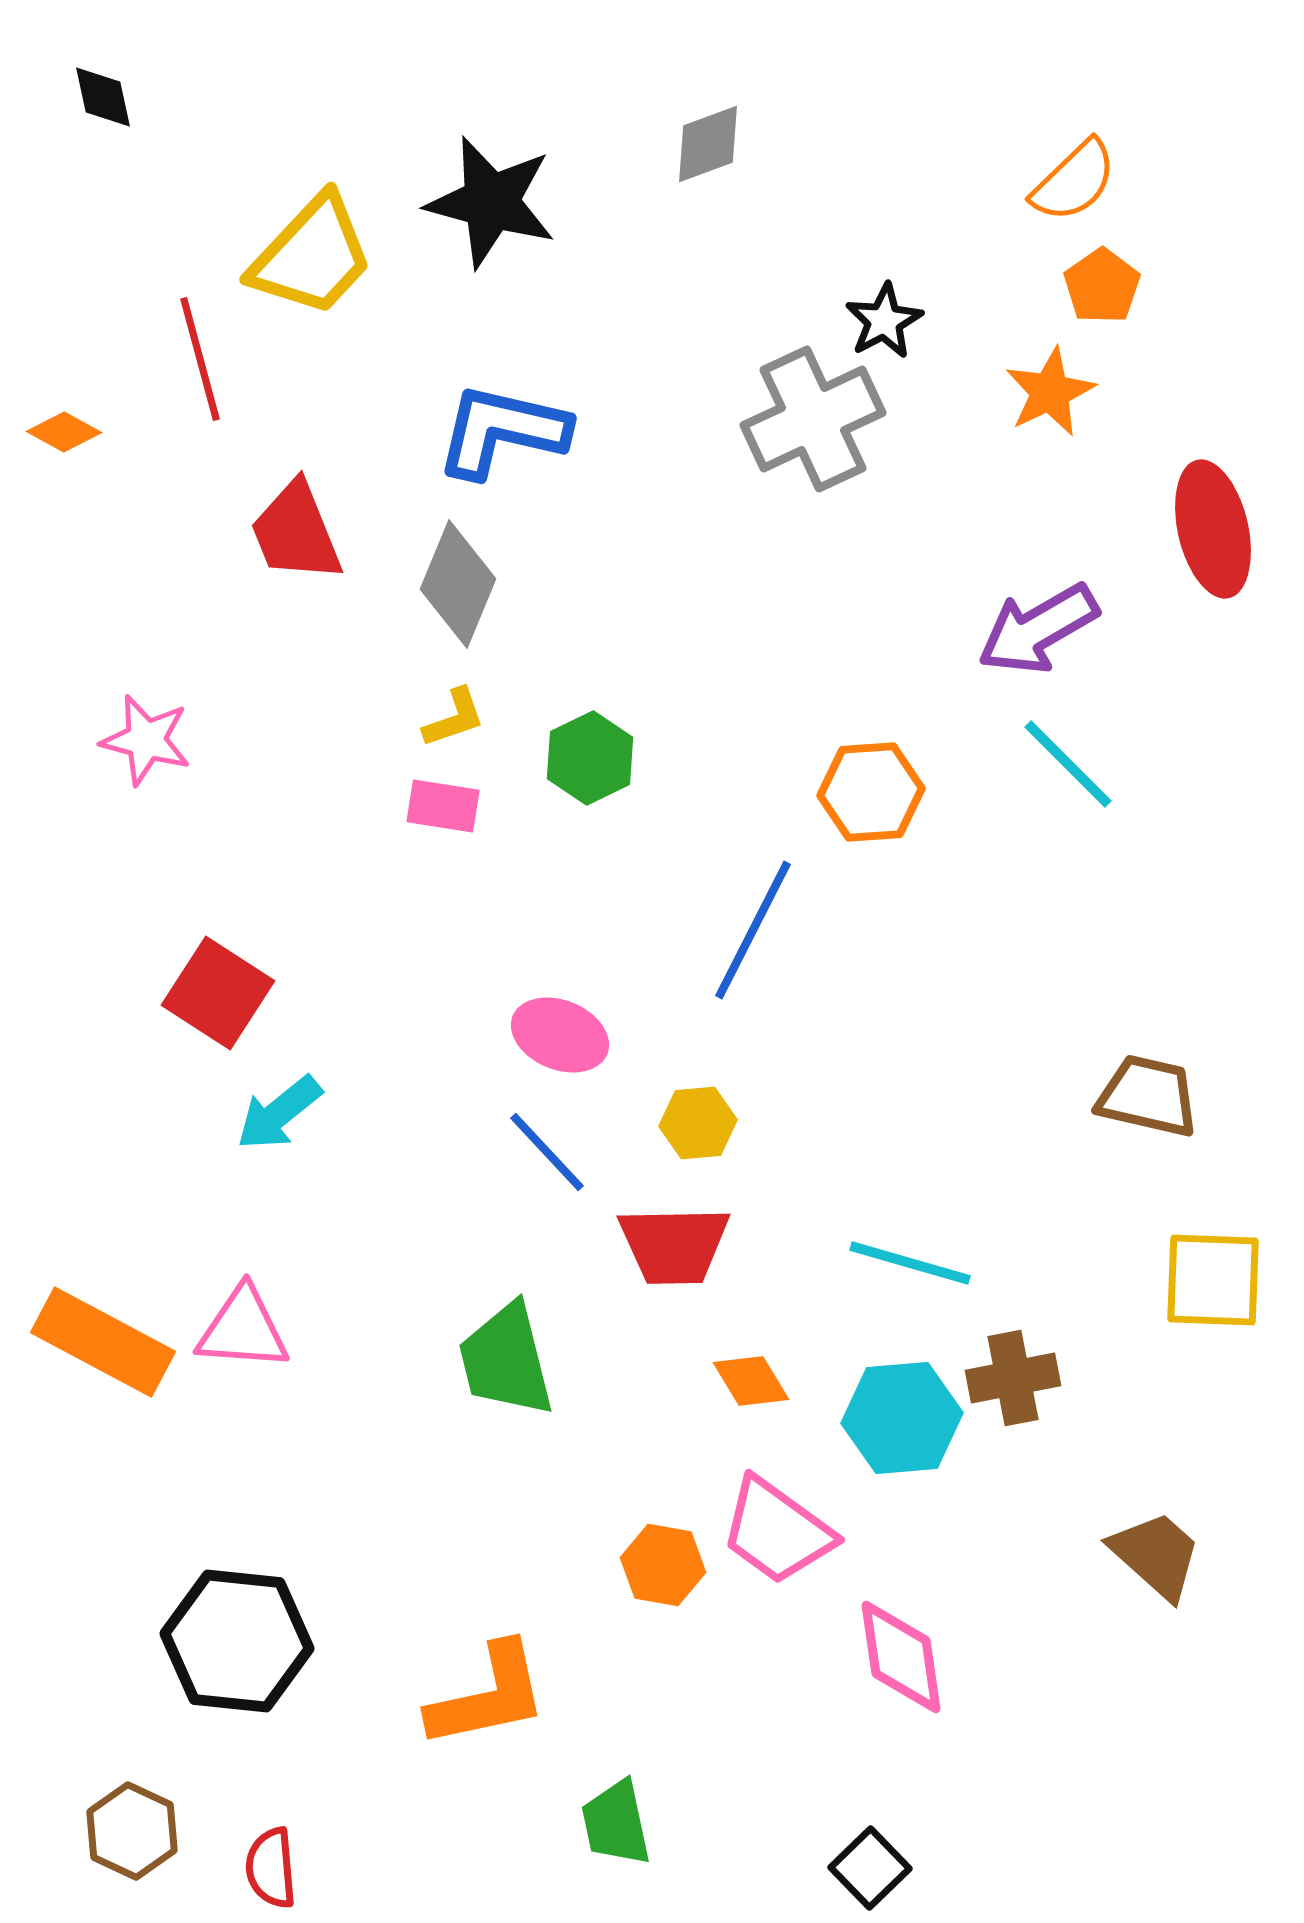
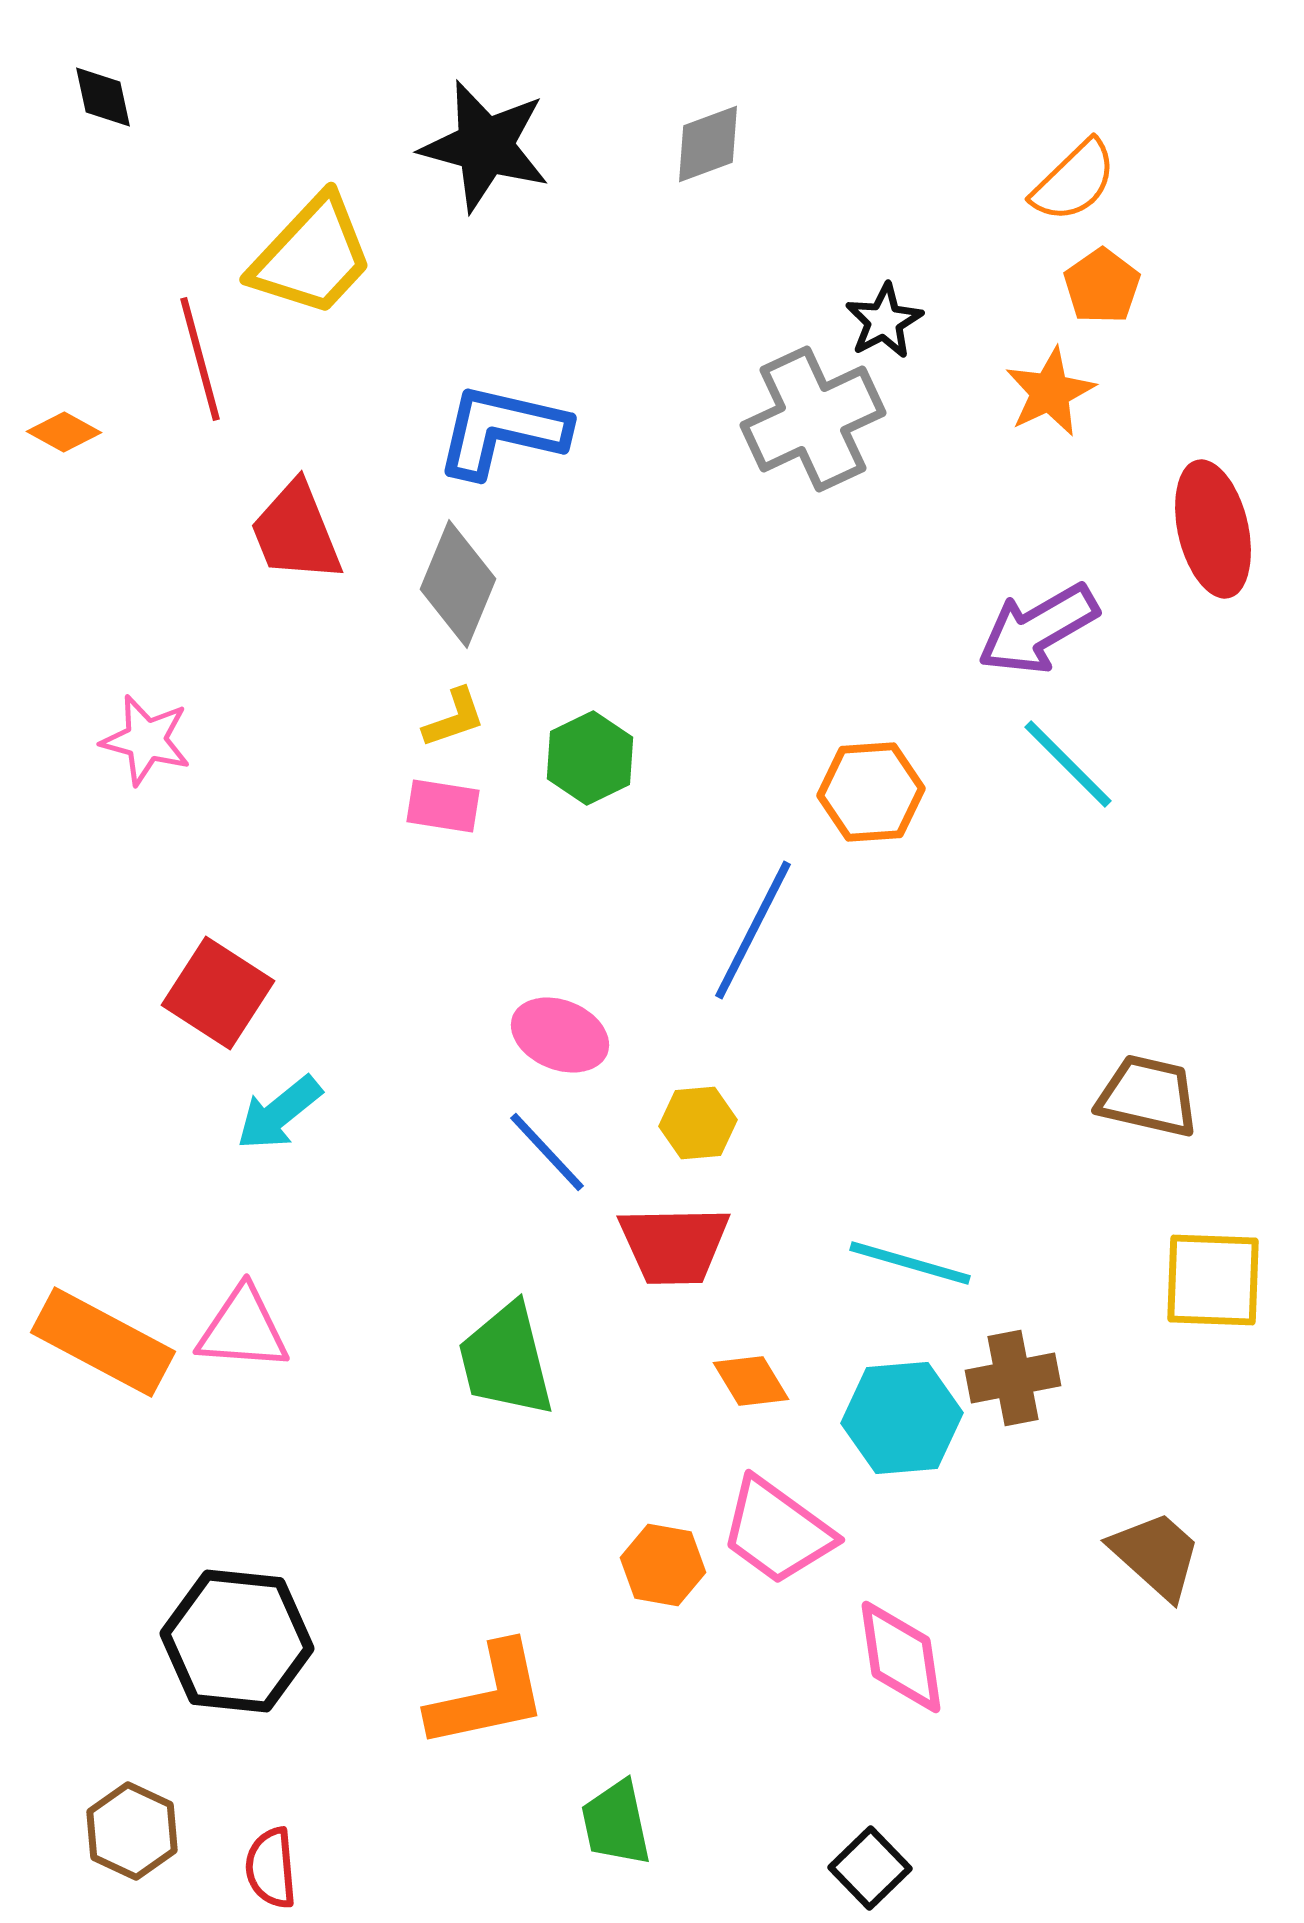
black star at (491, 202): moved 6 px left, 56 px up
